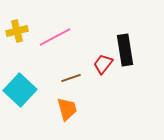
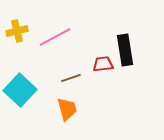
red trapezoid: rotated 45 degrees clockwise
